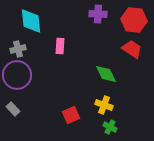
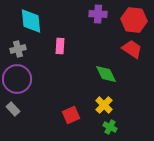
purple circle: moved 4 px down
yellow cross: rotated 24 degrees clockwise
